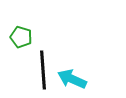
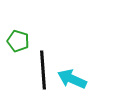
green pentagon: moved 3 px left, 4 px down
